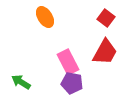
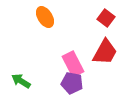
pink rectangle: moved 5 px right, 2 px down
green arrow: moved 1 px up
